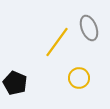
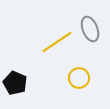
gray ellipse: moved 1 px right, 1 px down
yellow line: rotated 20 degrees clockwise
